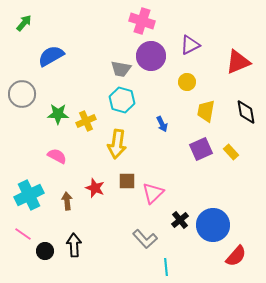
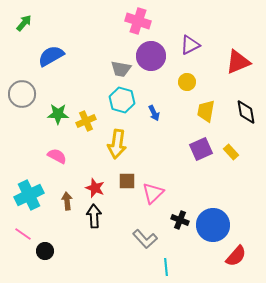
pink cross: moved 4 px left
blue arrow: moved 8 px left, 11 px up
black cross: rotated 30 degrees counterclockwise
black arrow: moved 20 px right, 29 px up
